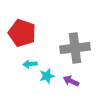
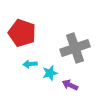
gray cross: rotated 12 degrees counterclockwise
cyan star: moved 3 px right, 3 px up
purple arrow: moved 1 px left, 4 px down
